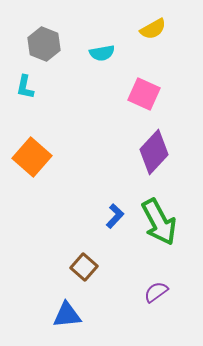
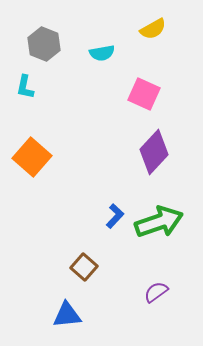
green arrow: rotated 81 degrees counterclockwise
